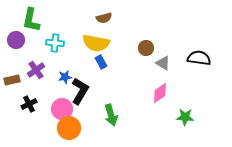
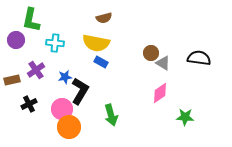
brown circle: moved 5 px right, 5 px down
blue rectangle: rotated 32 degrees counterclockwise
orange circle: moved 1 px up
